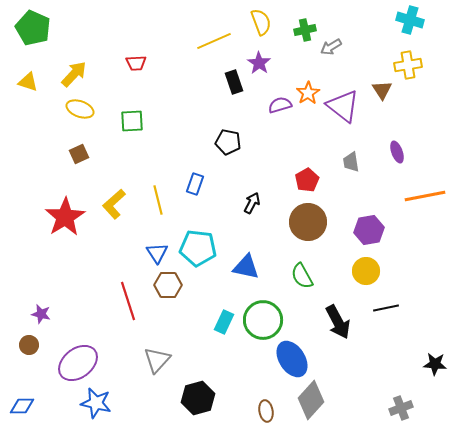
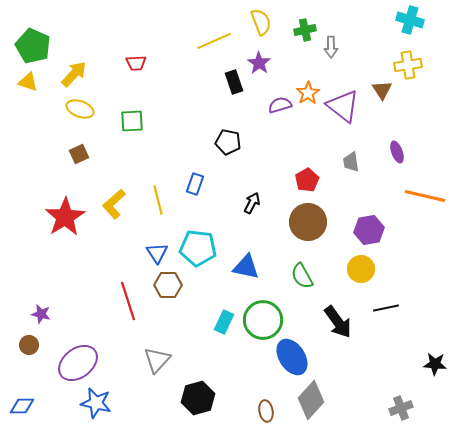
green pentagon at (33, 28): moved 18 px down
gray arrow at (331, 47): rotated 60 degrees counterclockwise
orange line at (425, 196): rotated 24 degrees clockwise
yellow circle at (366, 271): moved 5 px left, 2 px up
black arrow at (338, 322): rotated 8 degrees counterclockwise
blue ellipse at (292, 359): moved 2 px up
